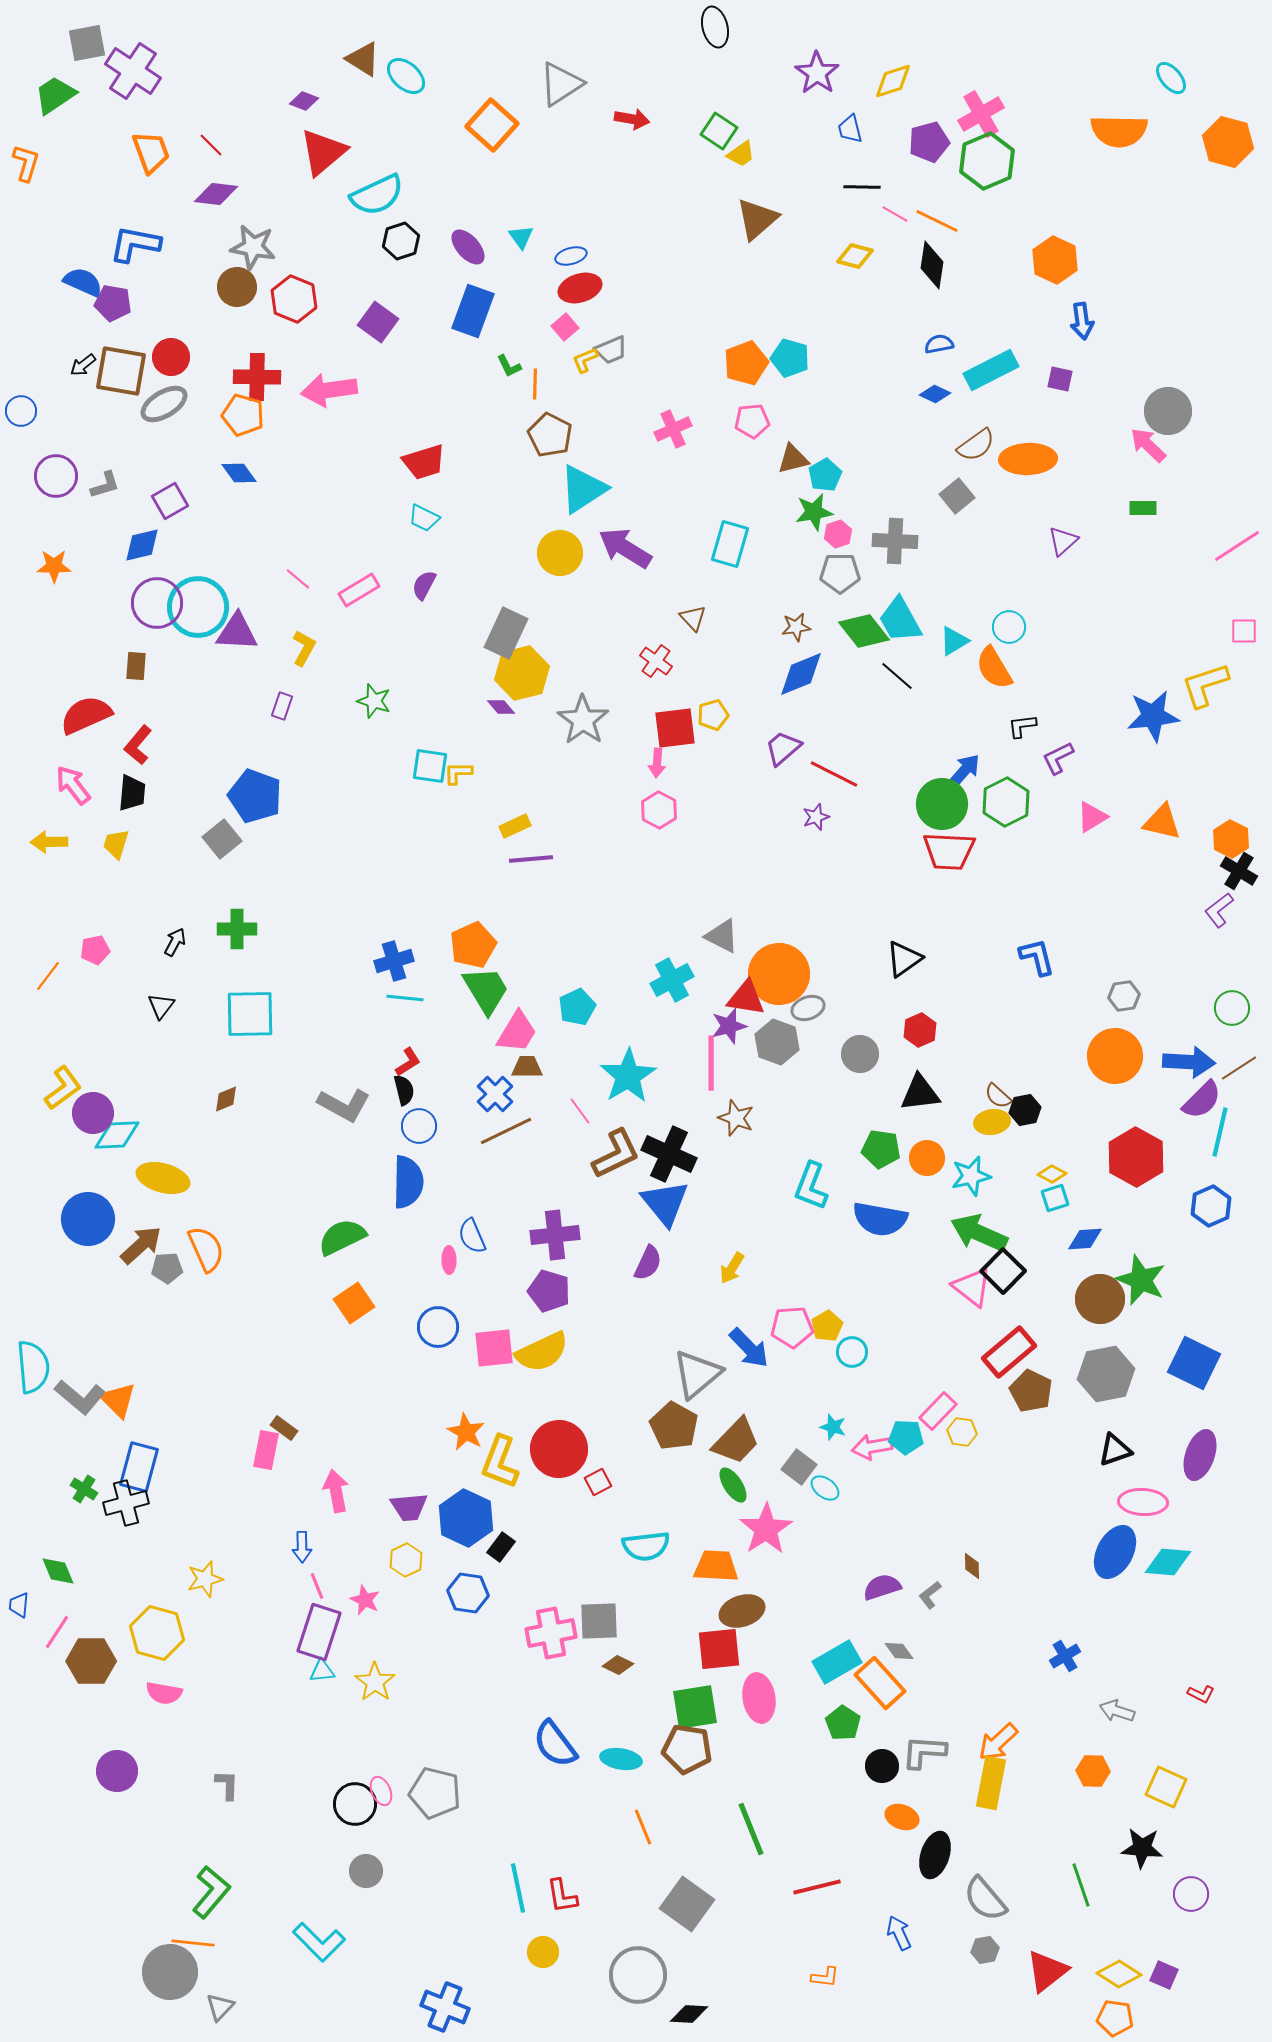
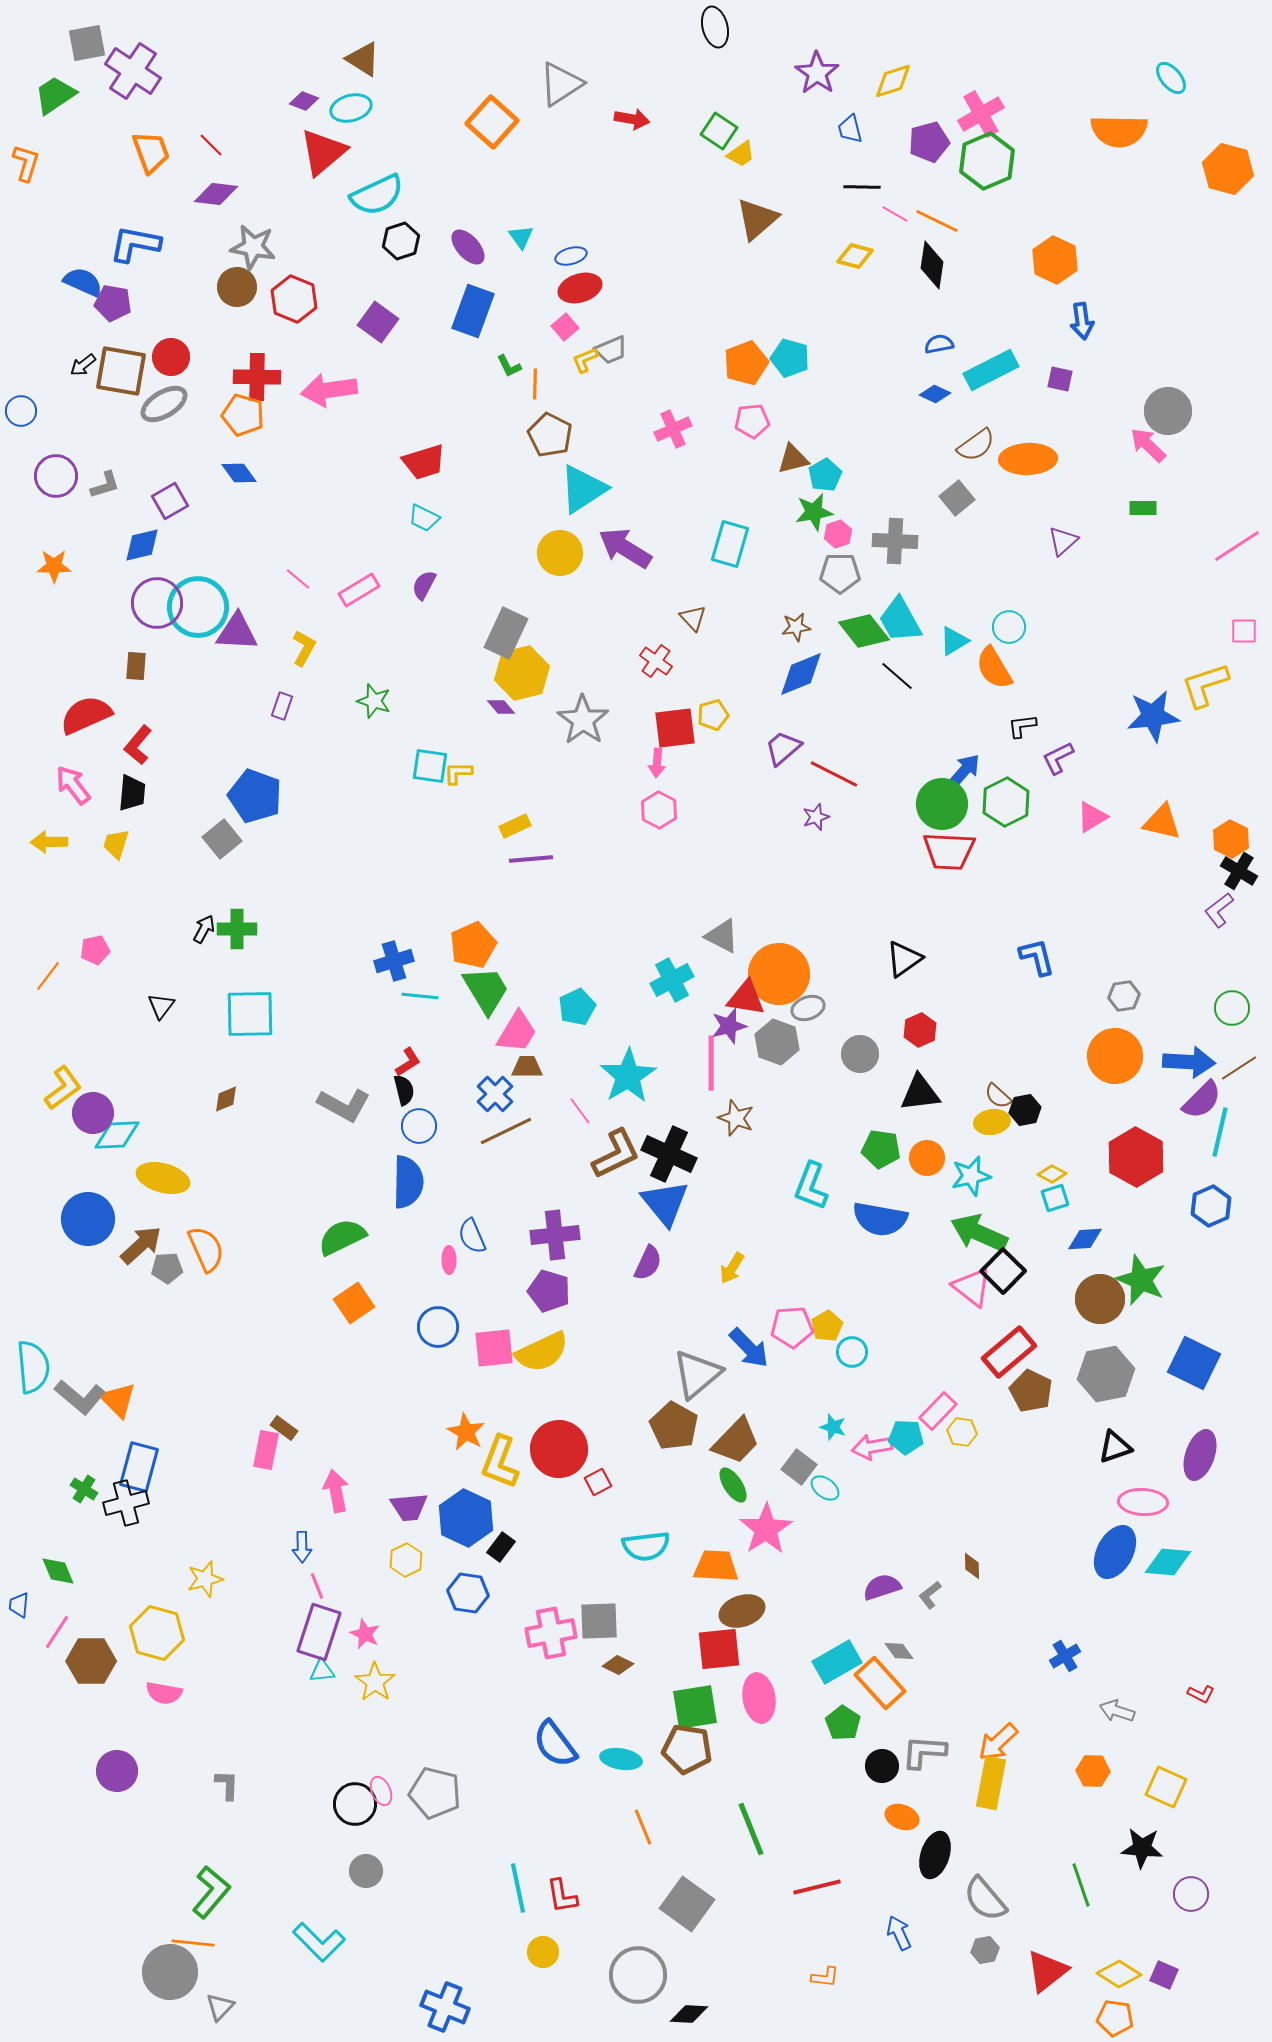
cyan ellipse at (406, 76): moved 55 px left, 32 px down; rotated 57 degrees counterclockwise
orange square at (492, 125): moved 3 px up
orange hexagon at (1228, 142): moved 27 px down
gray square at (957, 496): moved 2 px down
black arrow at (175, 942): moved 29 px right, 13 px up
cyan line at (405, 998): moved 15 px right, 2 px up
black triangle at (1115, 1450): moved 3 px up
pink star at (365, 1600): moved 34 px down
